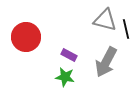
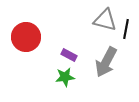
black line: rotated 24 degrees clockwise
green star: rotated 18 degrees counterclockwise
